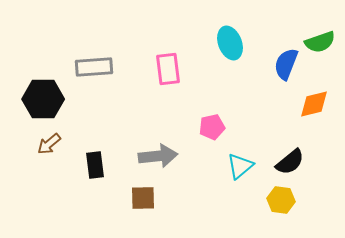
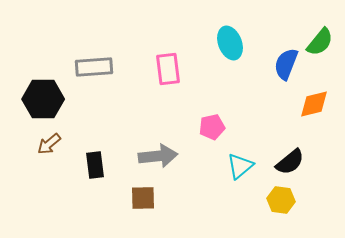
green semicircle: rotated 32 degrees counterclockwise
